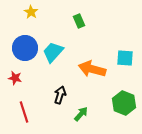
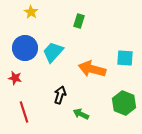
green rectangle: rotated 40 degrees clockwise
green arrow: rotated 105 degrees counterclockwise
